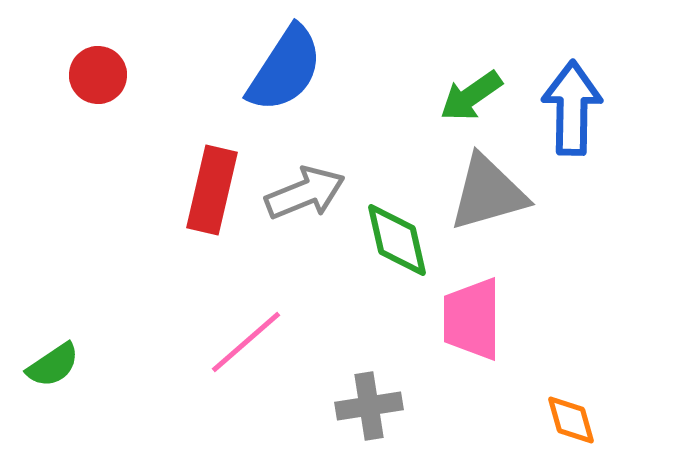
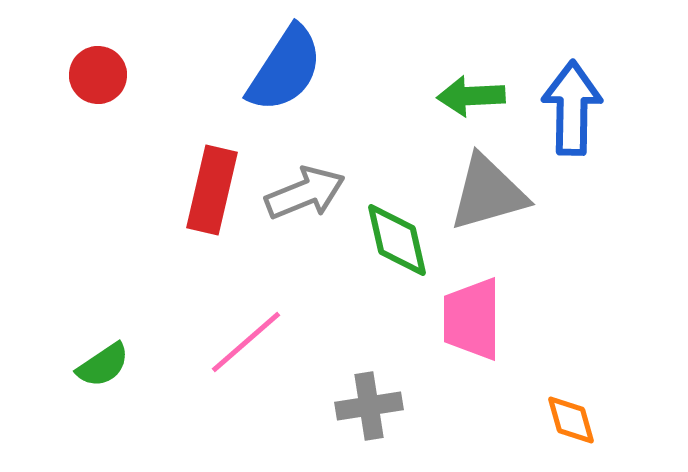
green arrow: rotated 32 degrees clockwise
green semicircle: moved 50 px right
